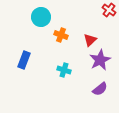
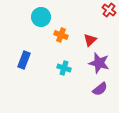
purple star: moved 1 px left, 3 px down; rotated 30 degrees counterclockwise
cyan cross: moved 2 px up
